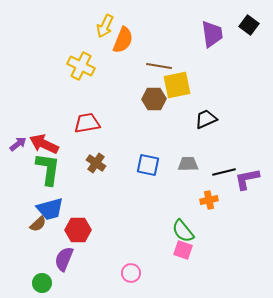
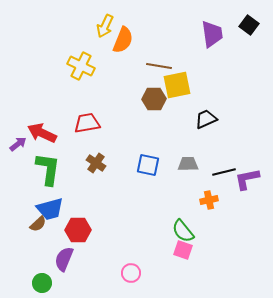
red arrow: moved 2 px left, 11 px up
